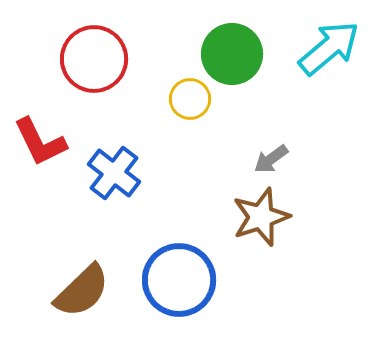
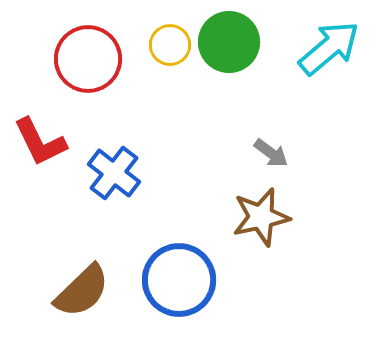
green circle: moved 3 px left, 12 px up
red circle: moved 6 px left
yellow circle: moved 20 px left, 54 px up
gray arrow: moved 6 px up; rotated 108 degrees counterclockwise
brown star: rotated 6 degrees clockwise
